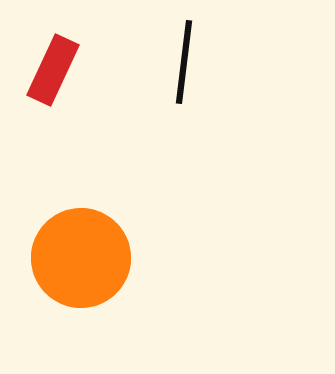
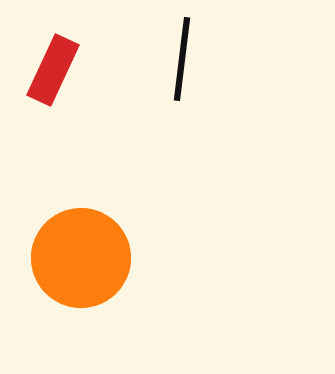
black line: moved 2 px left, 3 px up
